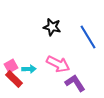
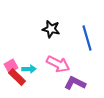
black star: moved 1 px left, 2 px down
blue line: moved 1 px left, 1 px down; rotated 15 degrees clockwise
red rectangle: moved 3 px right, 2 px up
purple L-shape: rotated 30 degrees counterclockwise
